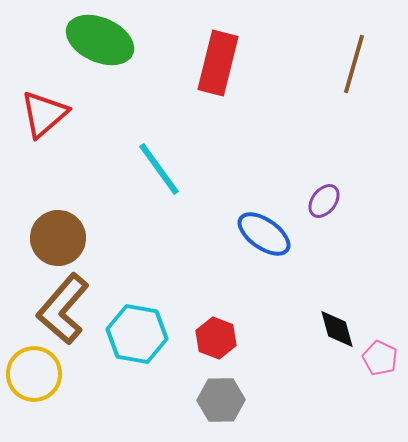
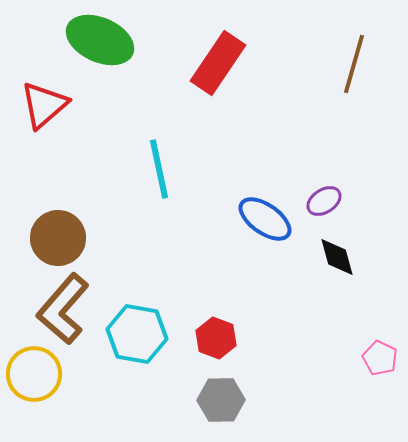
red rectangle: rotated 20 degrees clockwise
red triangle: moved 9 px up
cyan line: rotated 24 degrees clockwise
purple ellipse: rotated 20 degrees clockwise
blue ellipse: moved 1 px right, 15 px up
black diamond: moved 72 px up
